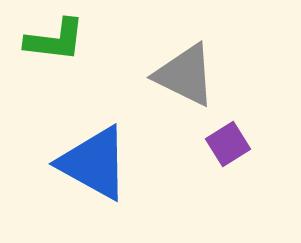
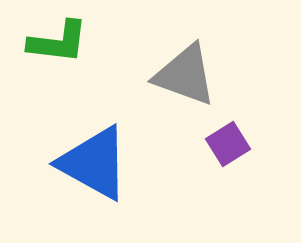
green L-shape: moved 3 px right, 2 px down
gray triangle: rotated 6 degrees counterclockwise
